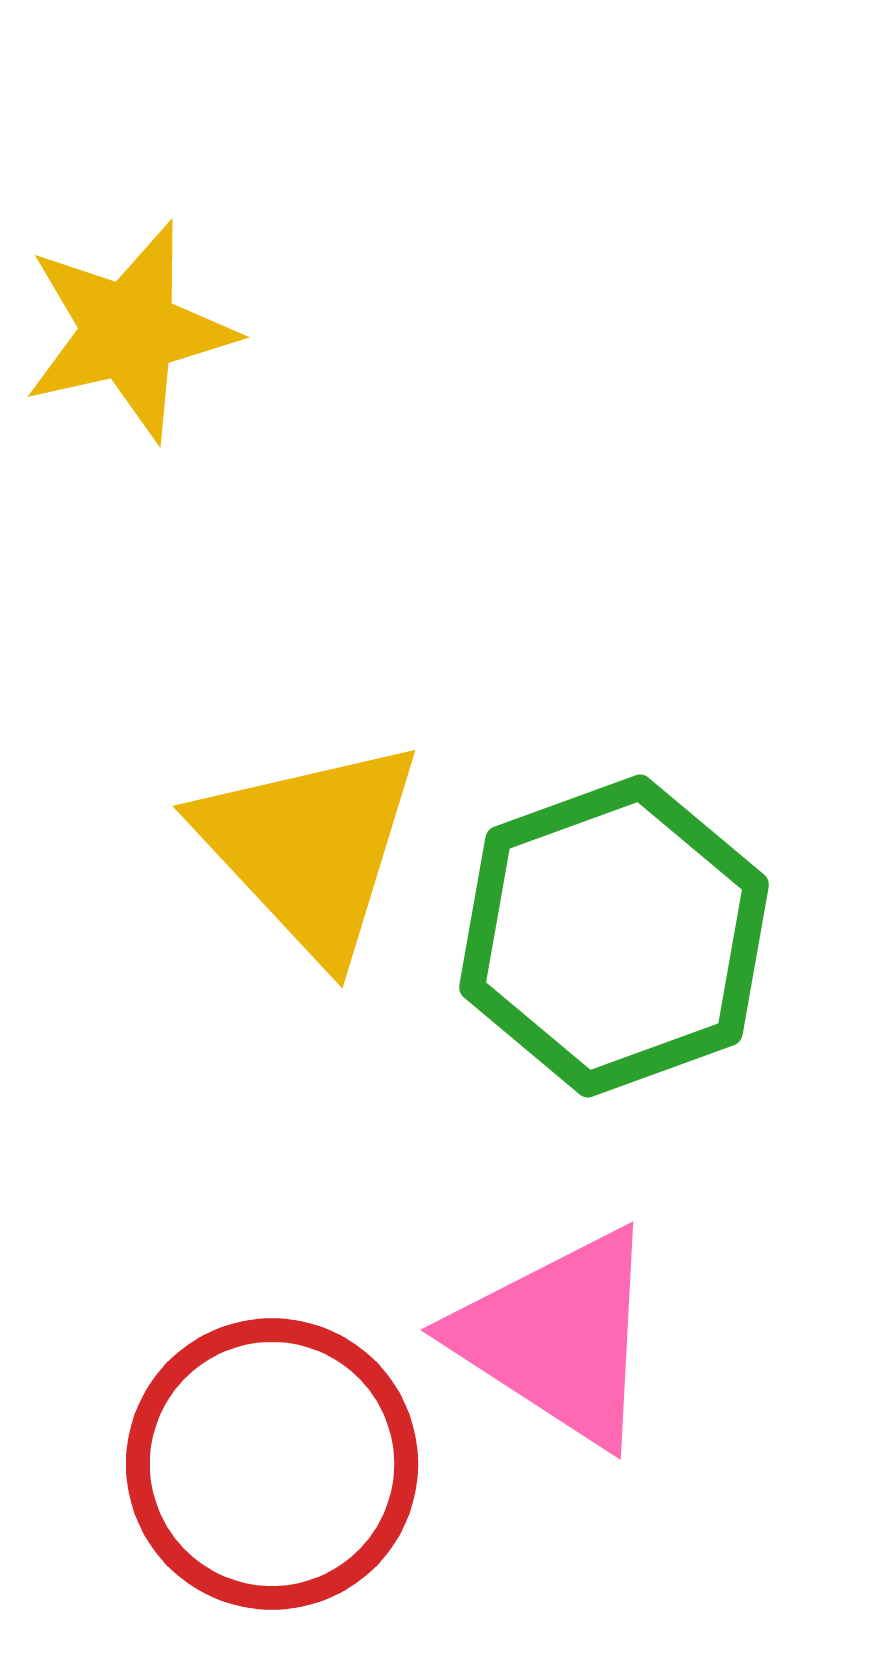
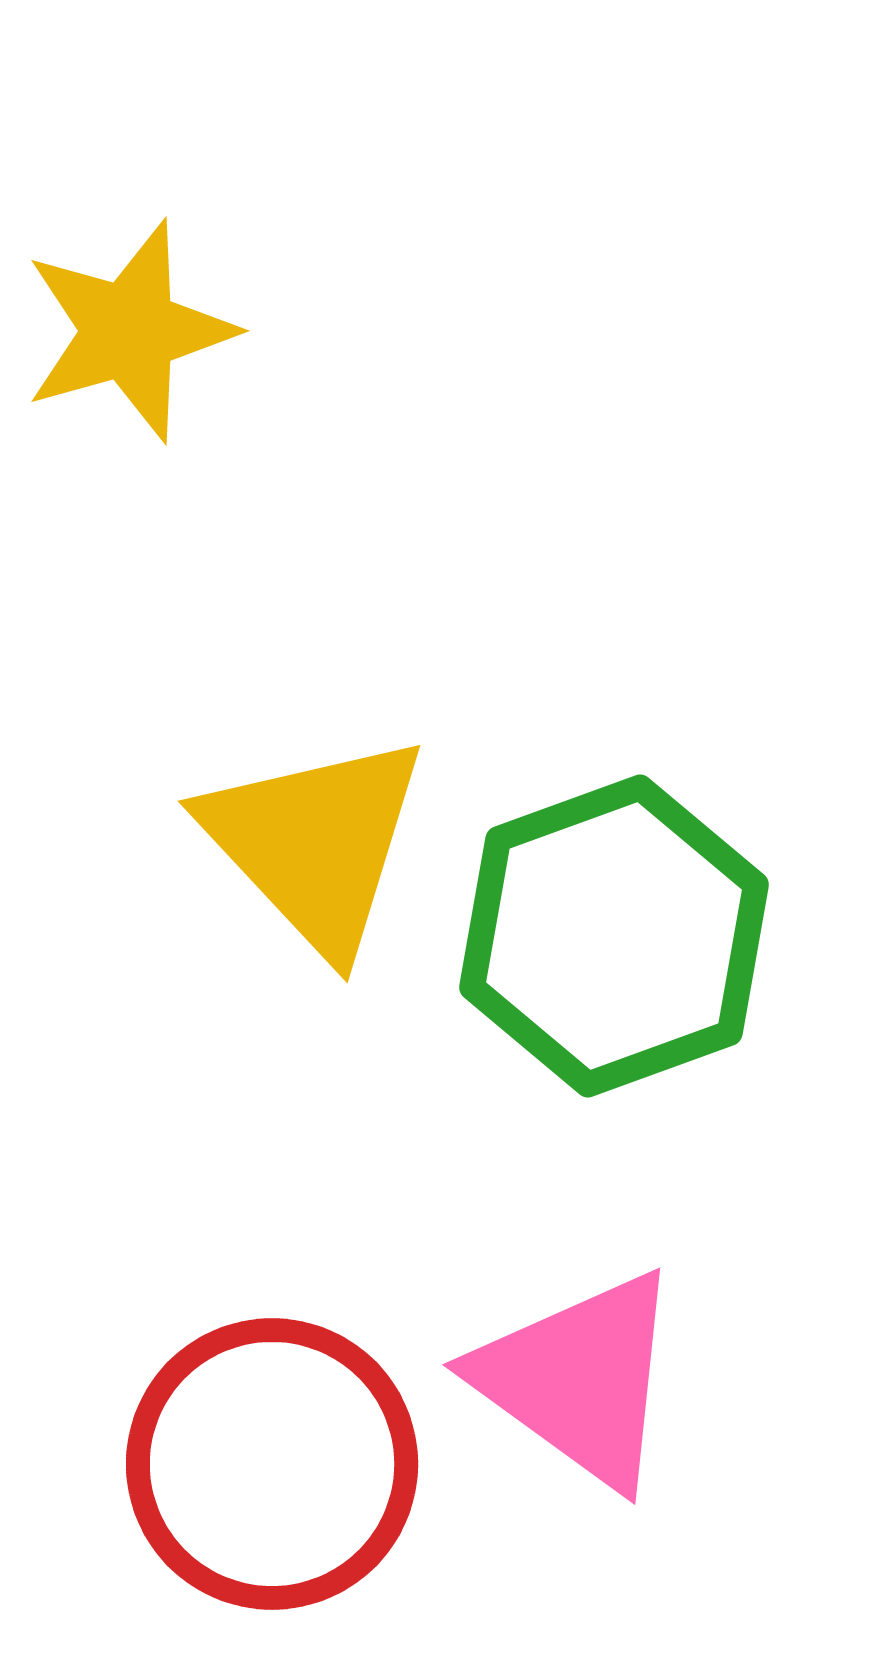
yellow star: rotated 3 degrees counterclockwise
yellow triangle: moved 5 px right, 5 px up
pink triangle: moved 21 px right, 42 px down; rotated 3 degrees clockwise
